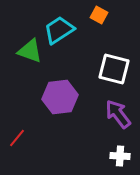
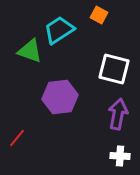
purple arrow: rotated 48 degrees clockwise
